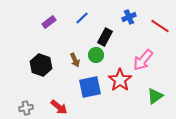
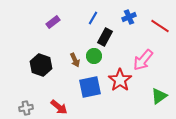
blue line: moved 11 px right; rotated 16 degrees counterclockwise
purple rectangle: moved 4 px right
green circle: moved 2 px left, 1 px down
green triangle: moved 4 px right
